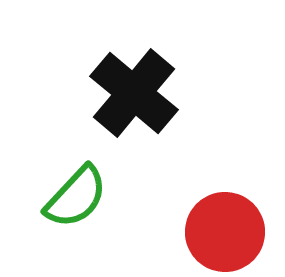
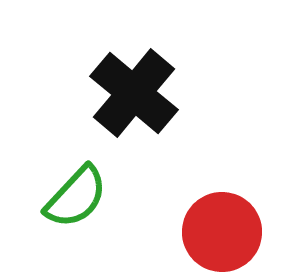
red circle: moved 3 px left
